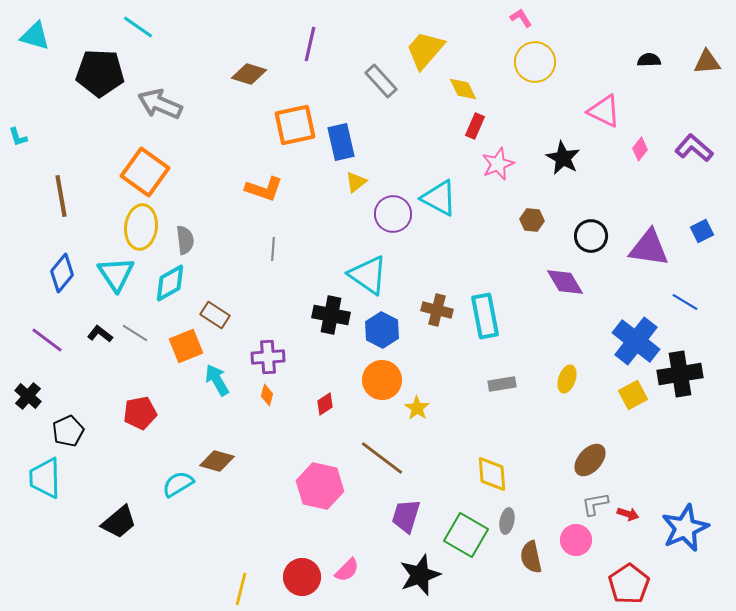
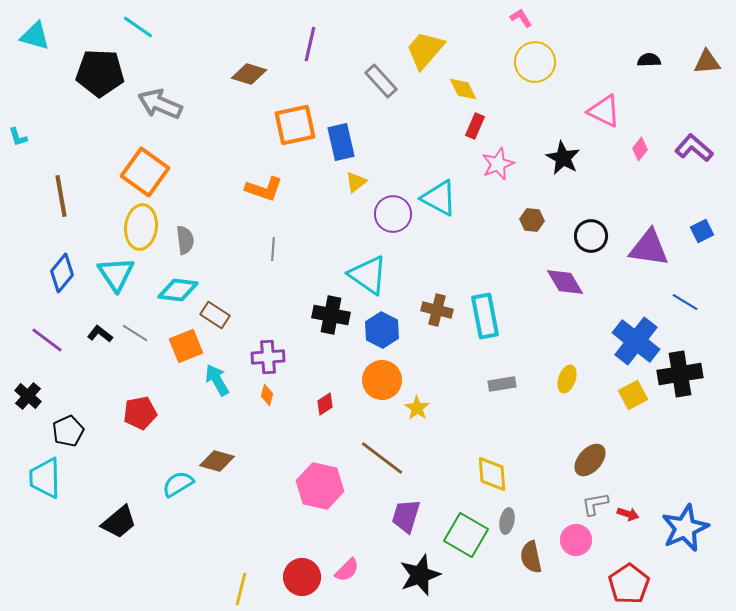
cyan diamond at (170, 283): moved 8 px right, 7 px down; rotated 36 degrees clockwise
